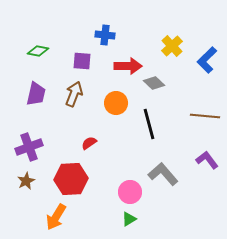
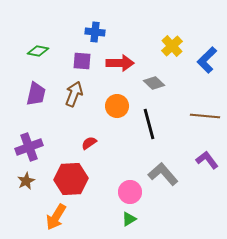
blue cross: moved 10 px left, 3 px up
red arrow: moved 8 px left, 3 px up
orange circle: moved 1 px right, 3 px down
